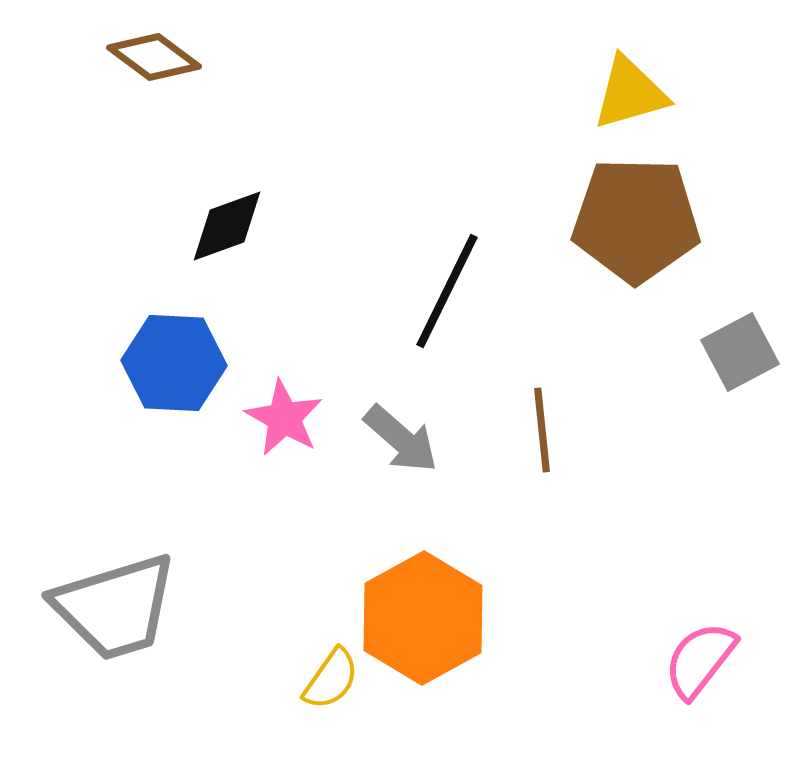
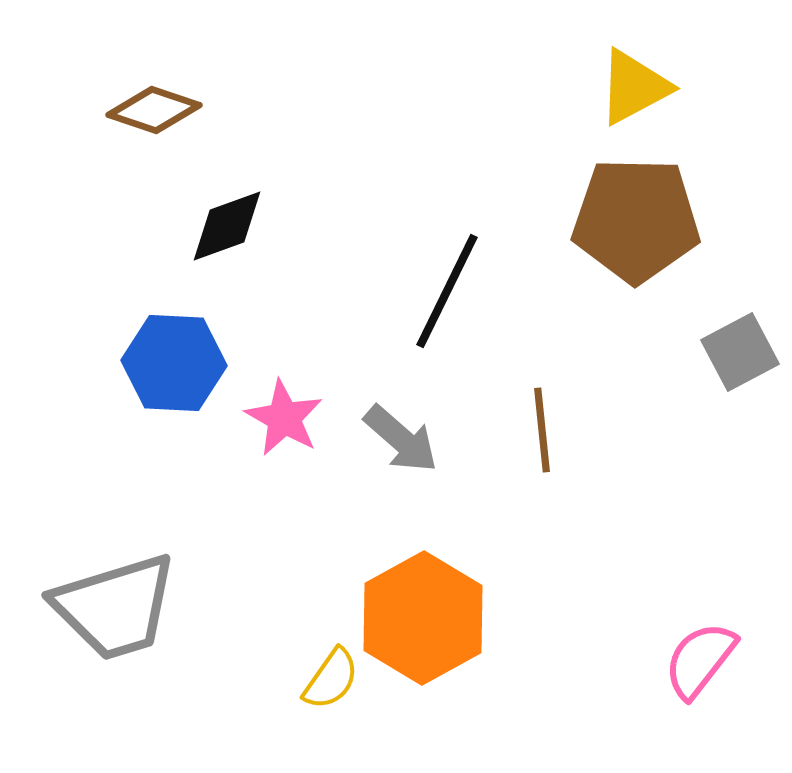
brown diamond: moved 53 px down; rotated 18 degrees counterclockwise
yellow triangle: moved 4 px right, 6 px up; rotated 12 degrees counterclockwise
